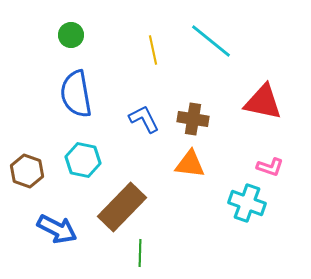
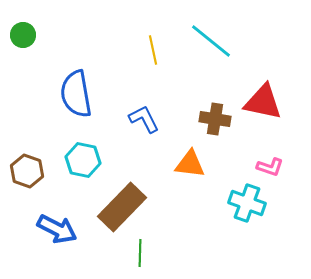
green circle: moved 48 px left
brown cross: moved 22 px right
